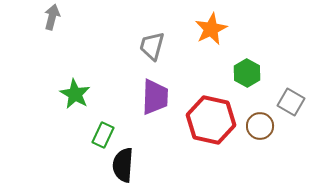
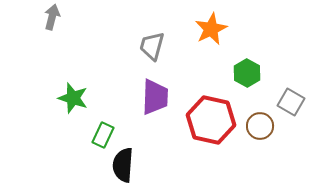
green star: moved 2 px left, 4 px down; rotated 12 degrees counterclockwise
